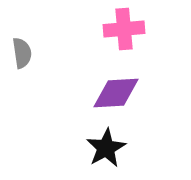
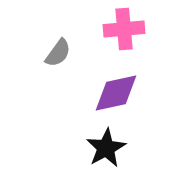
gray semicircle: moved 36 px right; rotated 44 degrees clockwise
purple diamond: rotated 9 degrees counterclockwise
